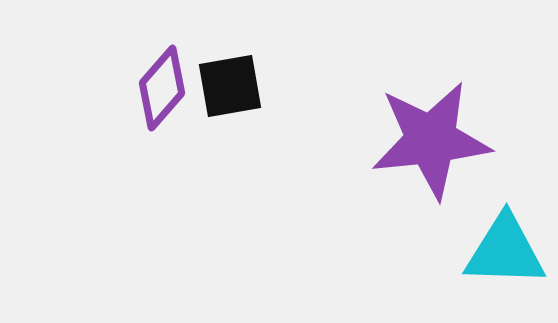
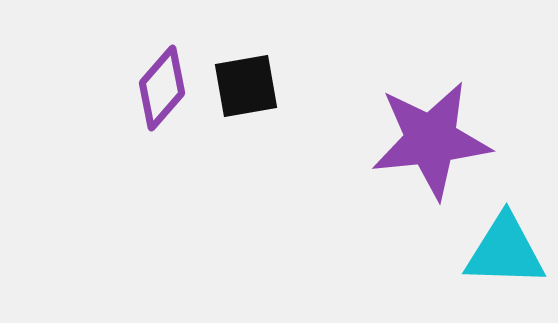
black square: moved 16 px right
